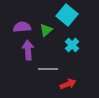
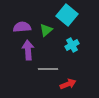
cyan cross: rotated 16 degrees clockwise
